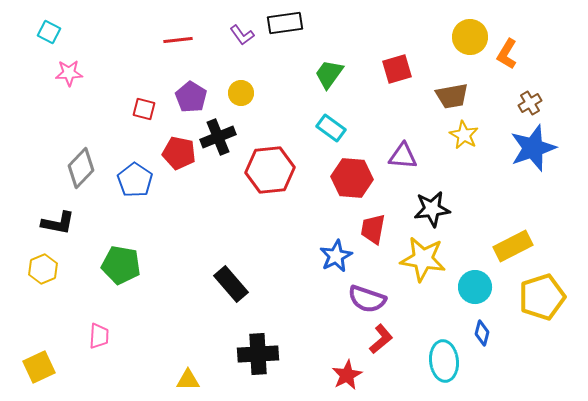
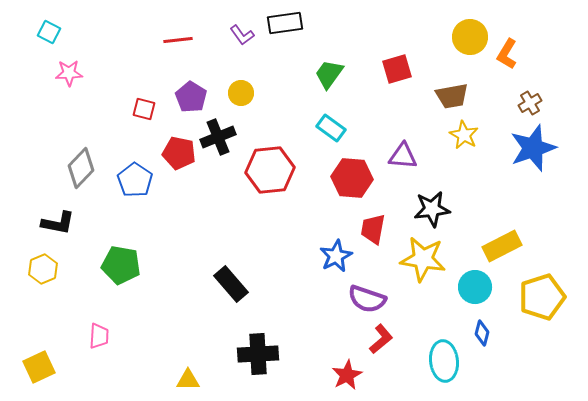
yellow rectangle at (513, 246): moved 11 px left
